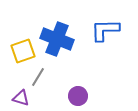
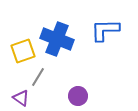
purple triangle: rotated 18 degrees clockwise
